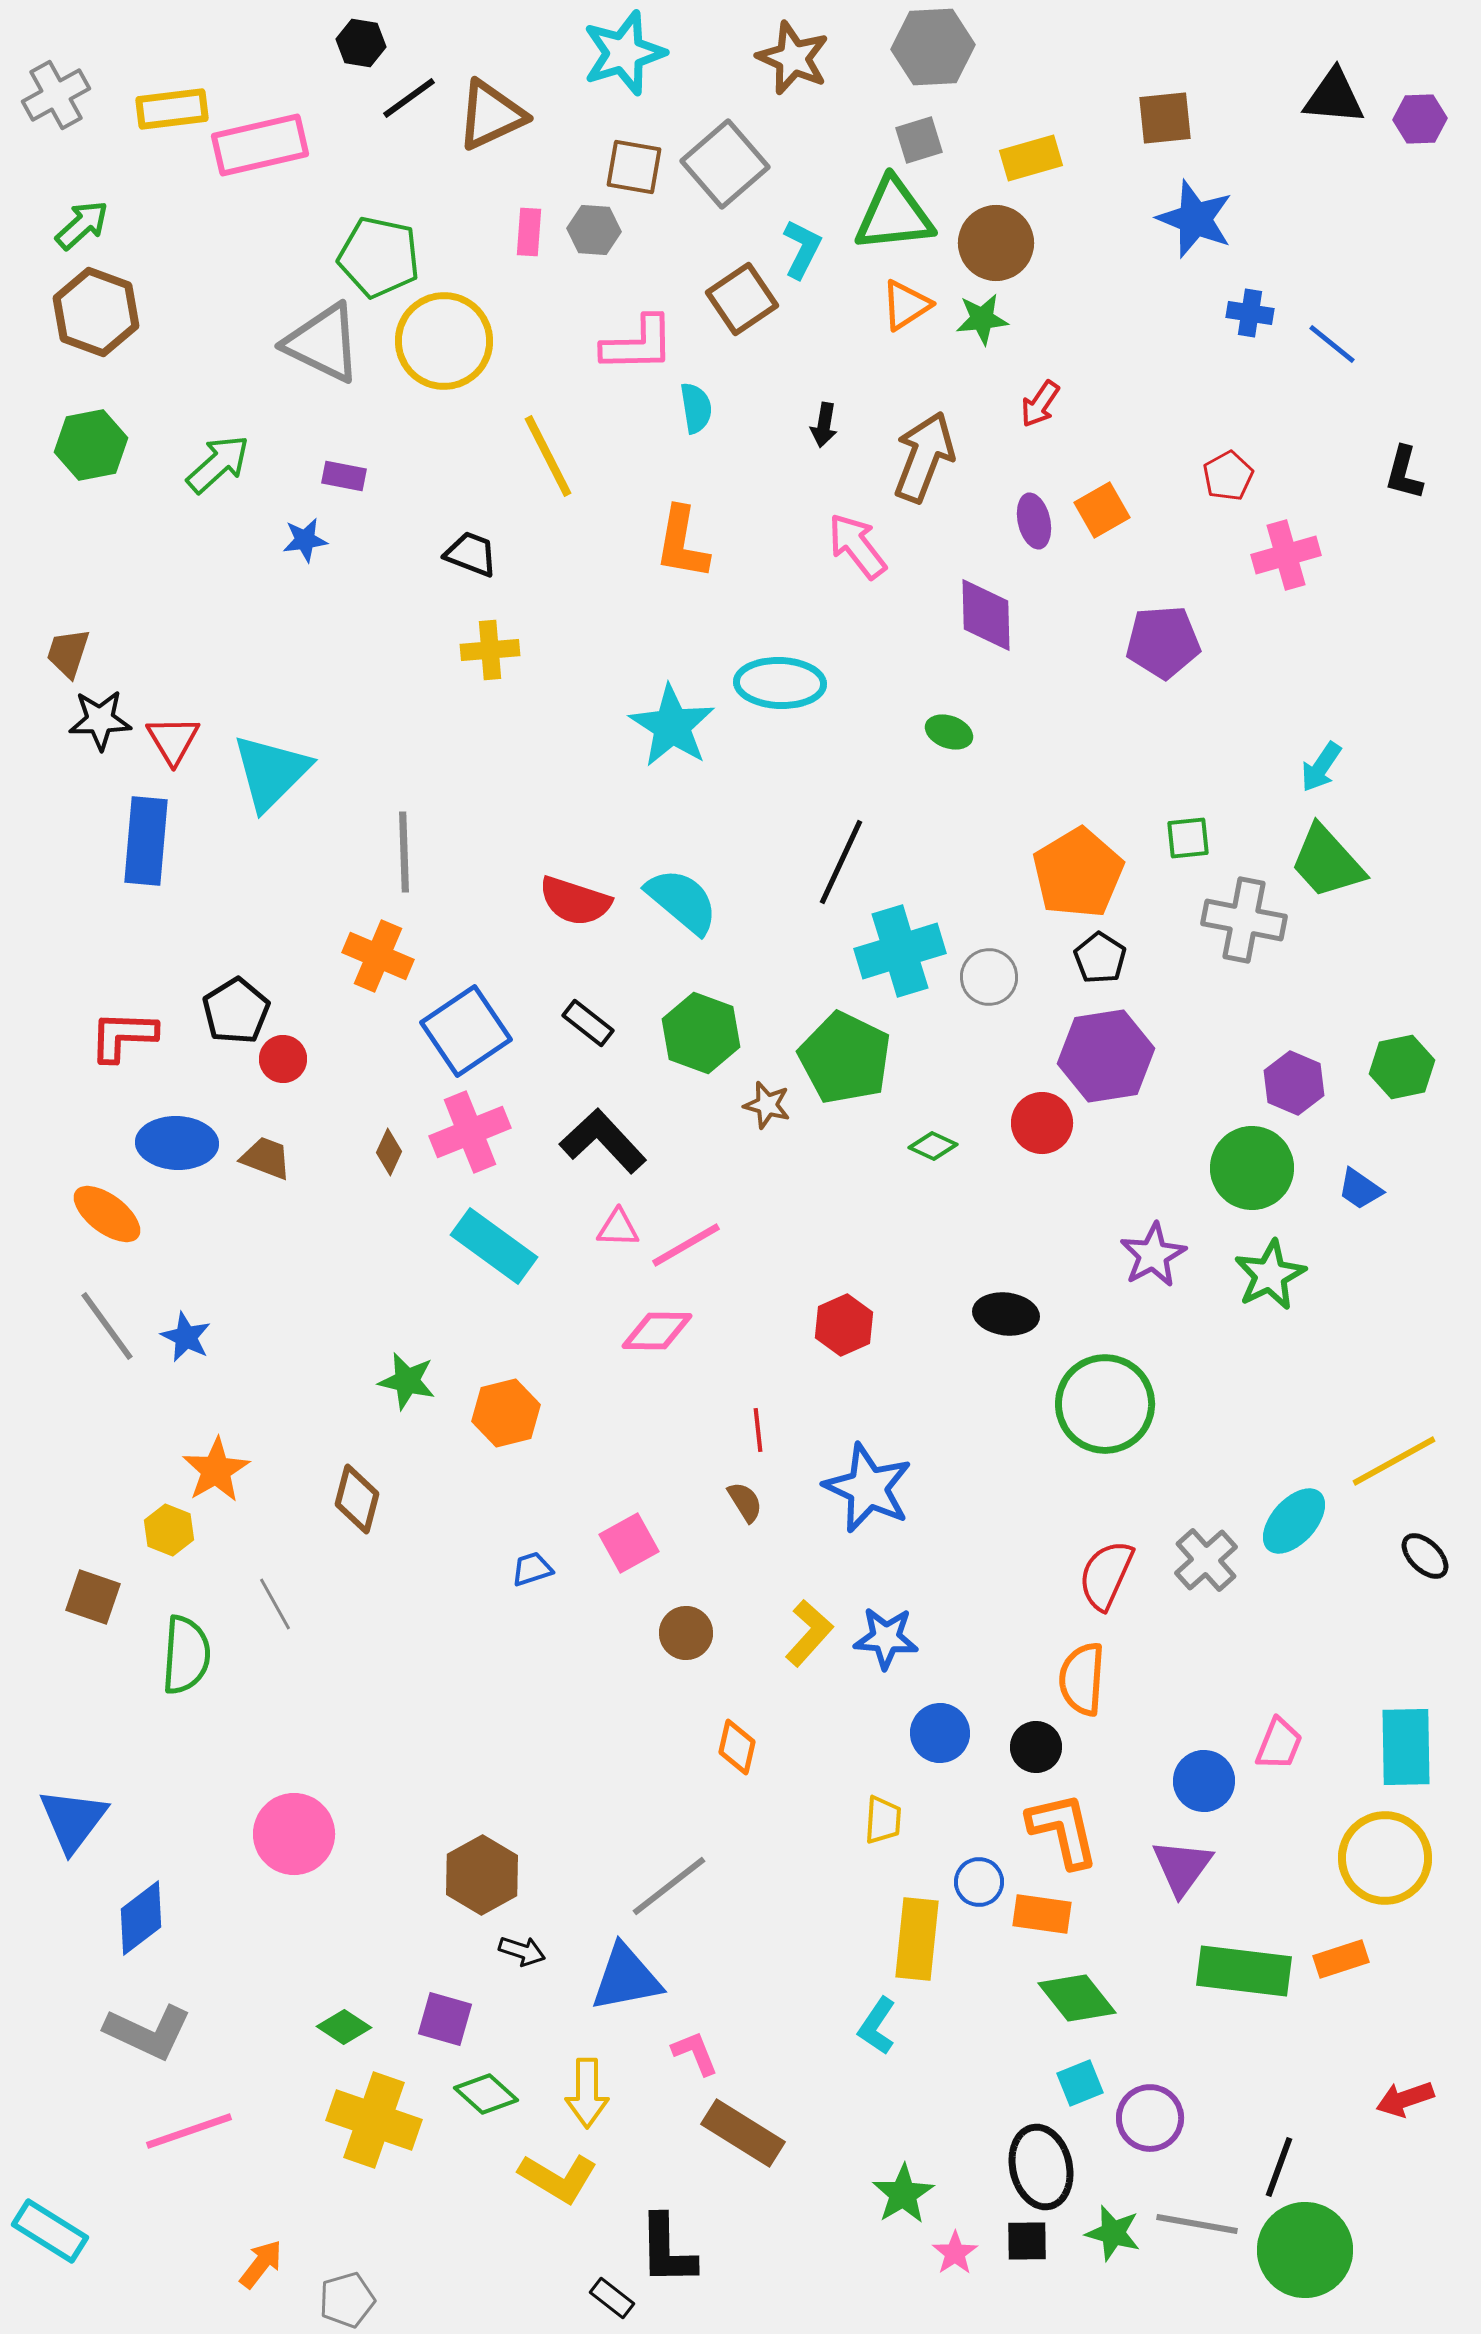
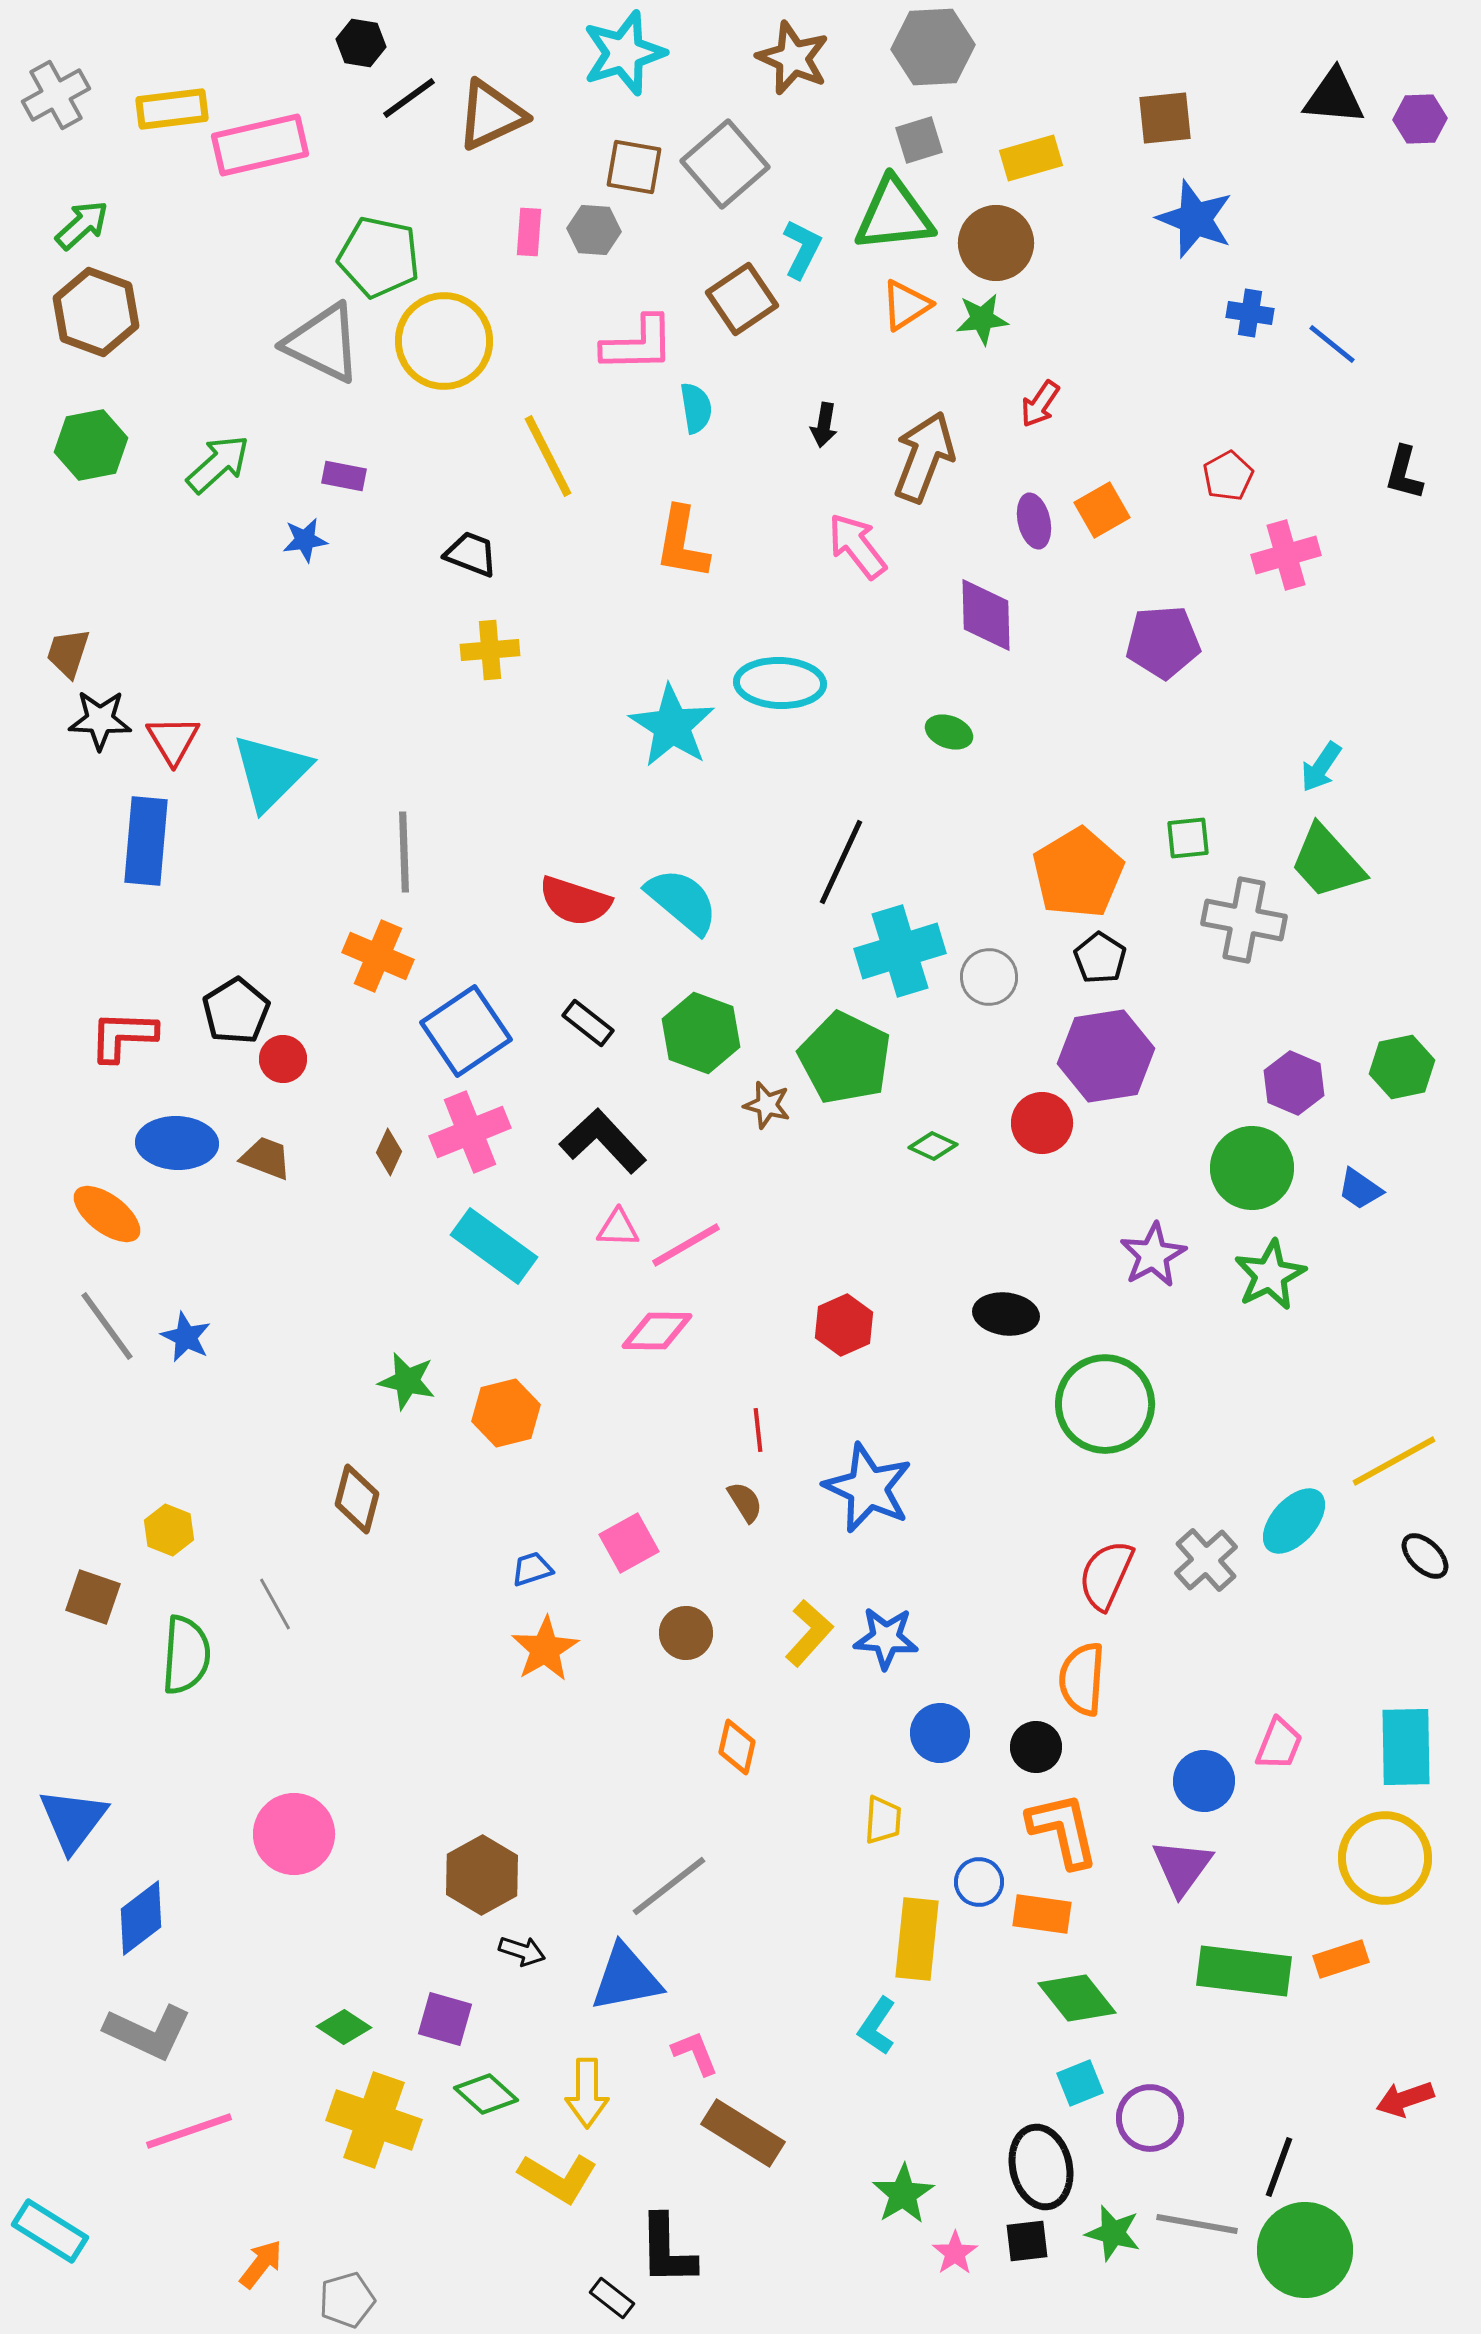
black star at (100, 720): rotated 4 degrees clockwise
orange star at (216, 1470): moved 329 px right, 179 px down
black square at (1027, 2241): rotated 6 degrees counterclockwise
